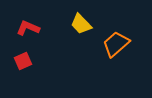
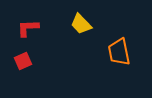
red L-shape: rotated 25 degrees counterclockwise
orange trapezoid: moved 3 px right, 8 px down; rotated 60 degrees counterclockwise
